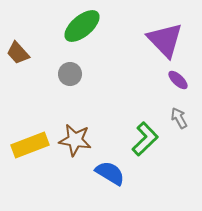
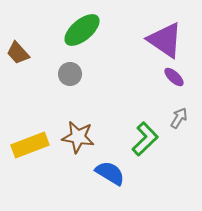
green ellipse: moved 4 px down
purple triangle: rotated 12 degrees counterclockwise
purple ellipse: moved 4 px left, 3 px up
gray arrow: rotated 60 degrees clockwise
brown star: moved 3 px right, 3 px up
